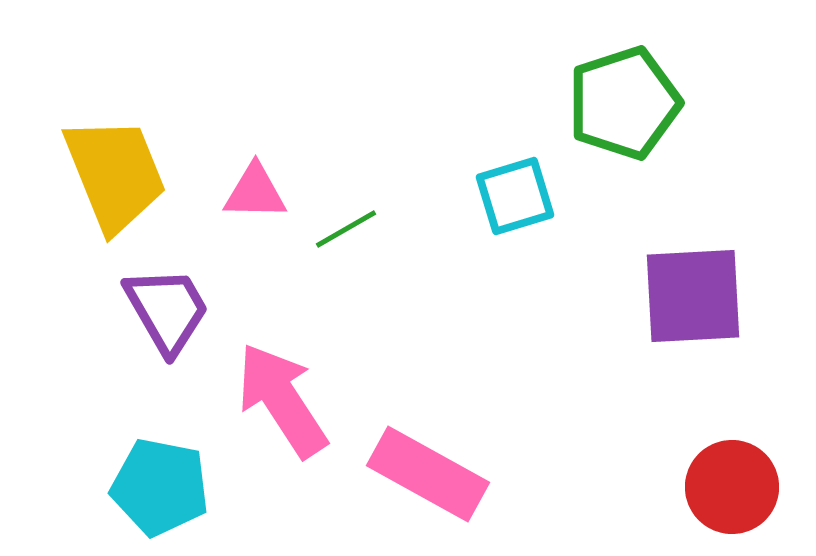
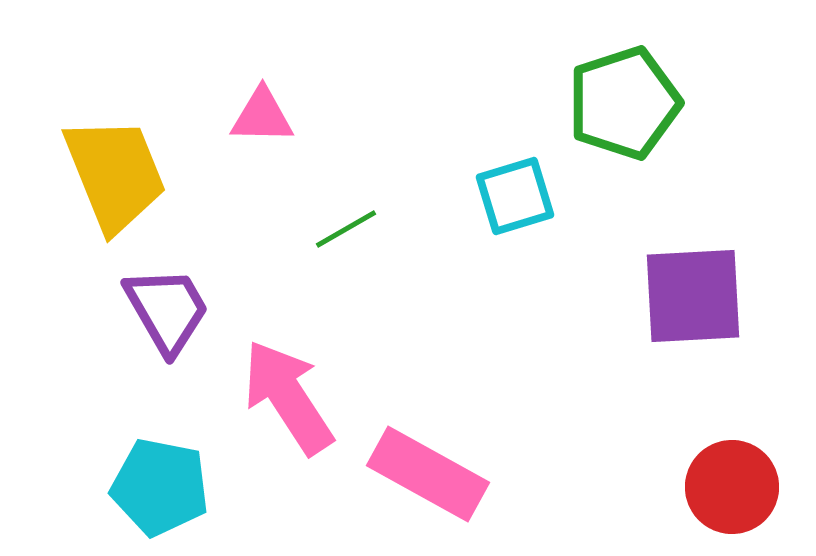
pink triangle: moved 7 px right, 76 px up
pink arrow: moved 6 px right, 3 px up
